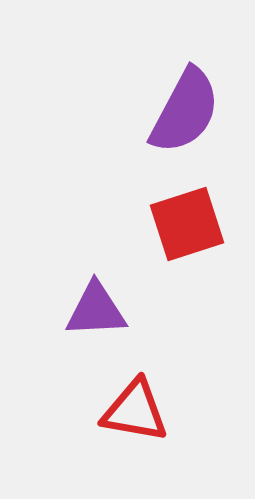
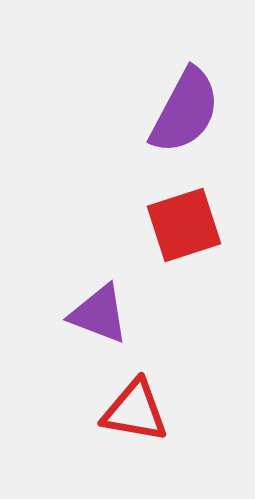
red square: moved 3 px left, 1 px down
purple triangle: moved 3 px right, 4 px down; rotated 24 degrees clockwise
